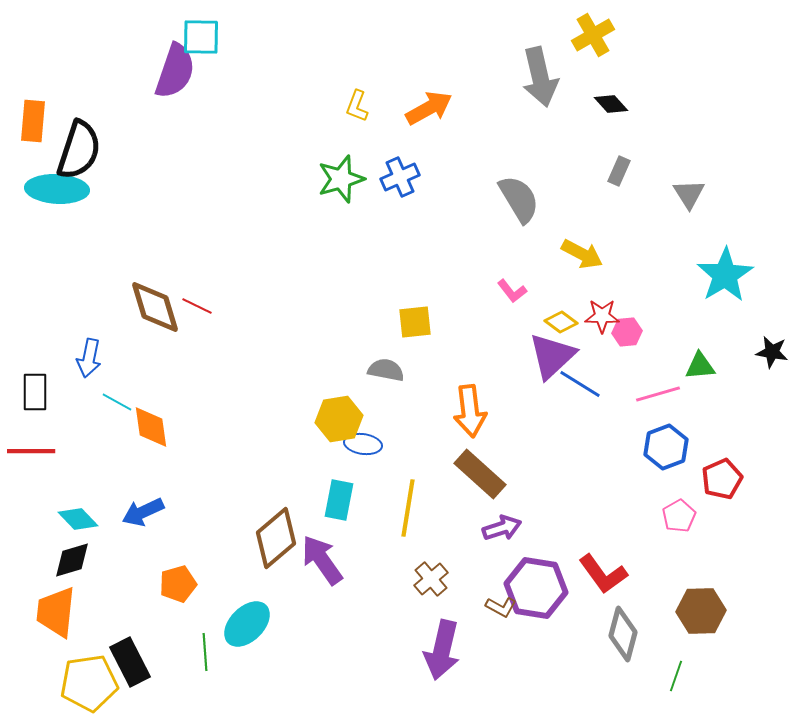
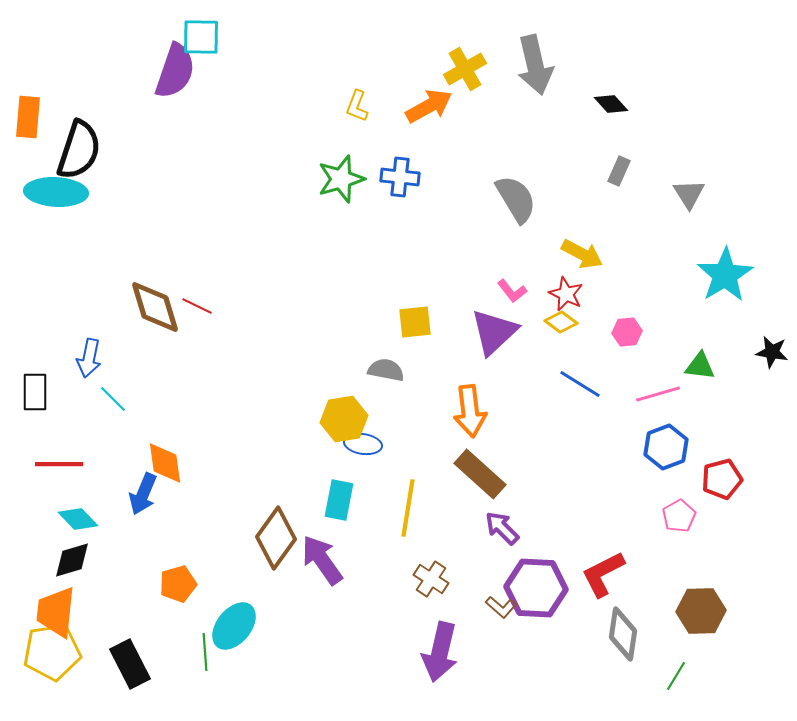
yellow cross at (593, 35): moved 128 px left, 34 px down
gray arrow at (540, 77): moved 5 px left, 12 px up
orange arrow at (429, 108): moved 2 px up
orange rectangle at (33, 121): moved 5 px left, 4 px up
blue cross at (400, 177): rotated 30 degrees clockwise
cyan ellipse at (57, 189): moved 1 px left, 3 px down
gray semicircle at (519, 199): moved 3 px left
red star at (602, 316): moved 36 px left, 22 px up; rotated 24 degrees clockwise
purple triangle at (552, 356): moved 58 px left, 24 px up
green triangle at (700, 366): rotated 12 degrees clockwise
cyan line at (117, 402): moved 4 px left, 3 px up; rotated 16 degrees clockwise
yellow hexagon at (339, 419): moved 5 px right
orange diamond at (151, 427): moved 14 px right, 36 px down
red line at (31, 451): moved 28 px right, 13 px down
red pentagon at (722, 479): rotated 9 degrees clockwise
blue arrow at (143, 512): moved 18 px up; rotated 42 degrees counterclockwise
purple arrow at (502, 528): rotated 117 degrees counterclockwise
brown diamond at (276, 538): rotated 14 degrees counterclockwise
red L-shape at (603, 574): rotated 99 degrees clockwise
brown cross at (431, 579): rotated 16 degrees counterclockwise
purple hexagon at (536, 588): rotated 6 degrees counterclockwise
brown L-shape at (501, 607): rotated 12 degrees clockwise
cyan ellipse at (247, 624): moved 13 px left, 2 px down; rotated 6 degrees counterclockwise
gray diamond at (623, 634): rotated 6 degrees counterclockwise
purple arrow at (442, 650): moved 2 px left, 2 px down
black rectangle at (130, 662): moved 2 px down
green line at (676, 676): rotated 12 degrees clockwise
yellow pentagon at (89, 683): moved 37 px left, 31 px up
